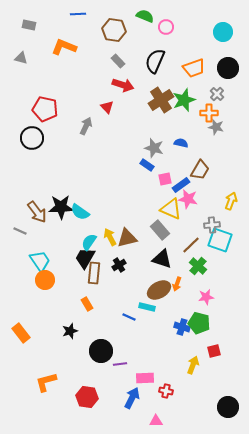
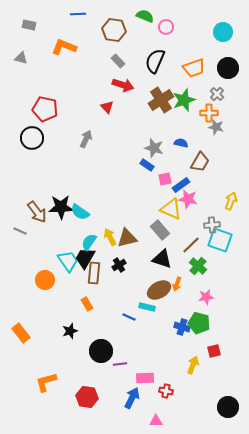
gray arrow at (86, 126): moved 13 px down
brown trapezoid at (200, 170): moved 8 px up
cyan trapezoid at (40, 261): moved 28 px right
